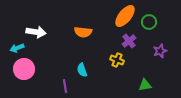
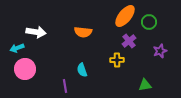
yellow cross: rotated 24 degrees counterclockwise
pink circle: moved 1 px right
